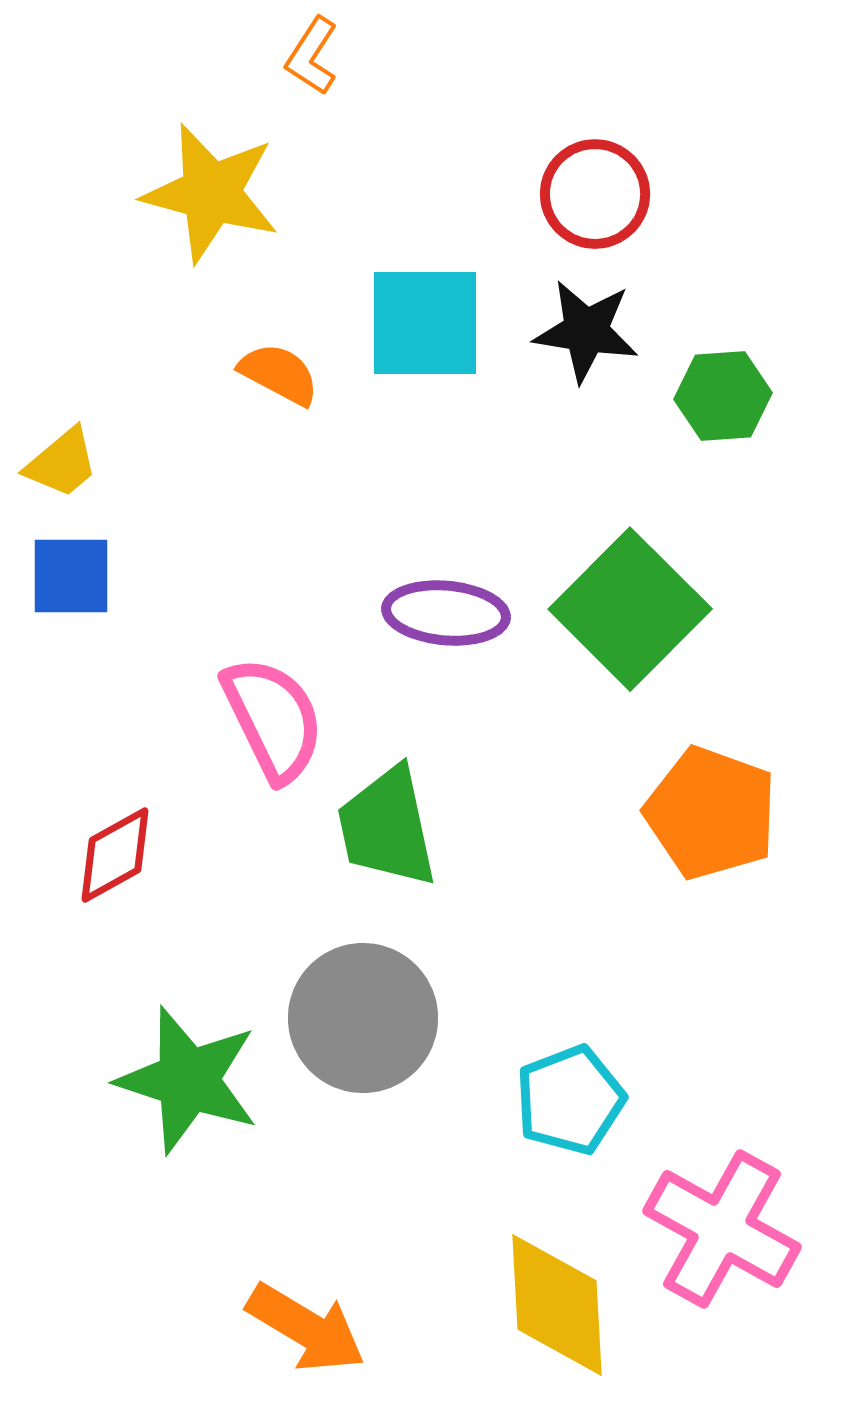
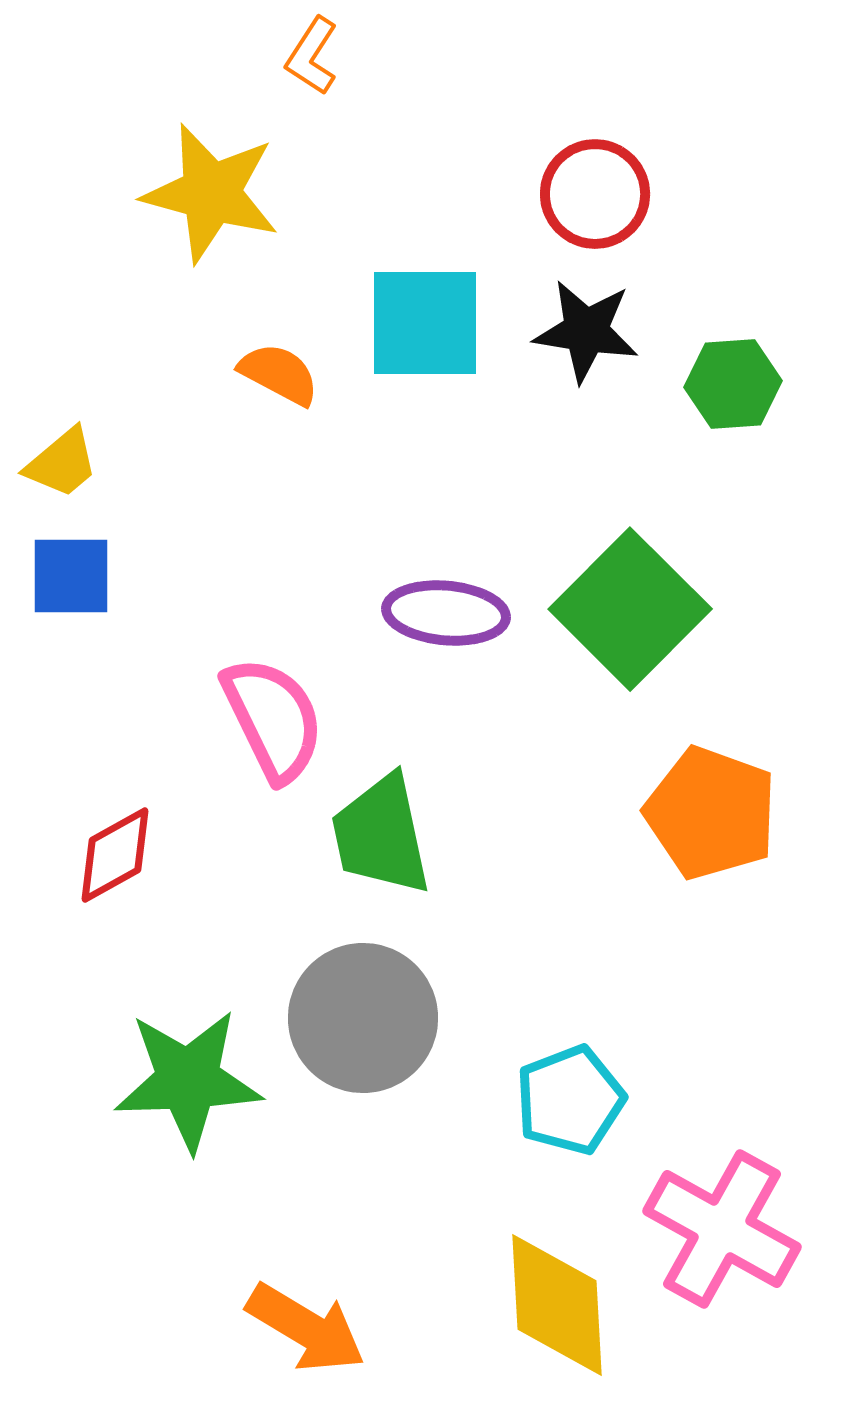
green hexagon: moved 10 px right, 12 px up
green trapezoid: moved 6 px left, 8 px down
green star: rotated 20 degrees counterclockwise
